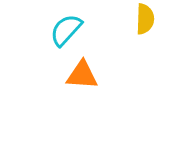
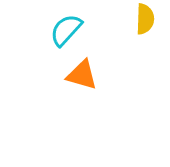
orange triangle: rotated 12 degrees clockwise
